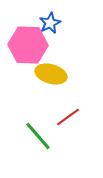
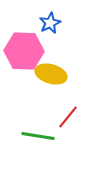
pink hexagon: moved 4 px left, 6 px down
red line: rotated 15 degrees counterclockwise
green line: rotated 40 degrees counterclockwise
